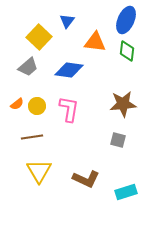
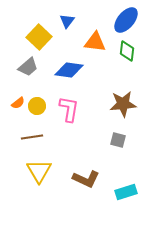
blue ellipse: rotated 16 degrees clockwise
orange semicircle: moved 1 px right, 1 px up
